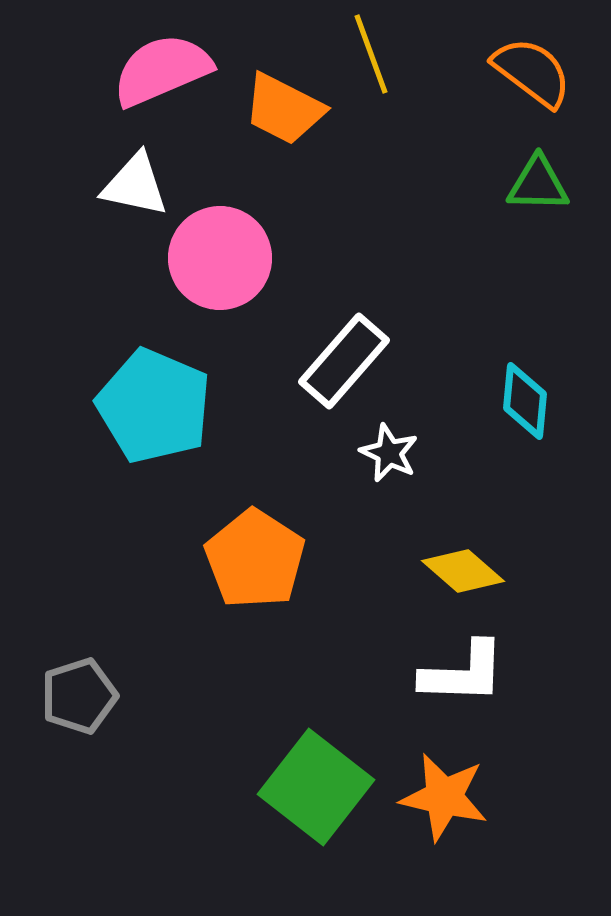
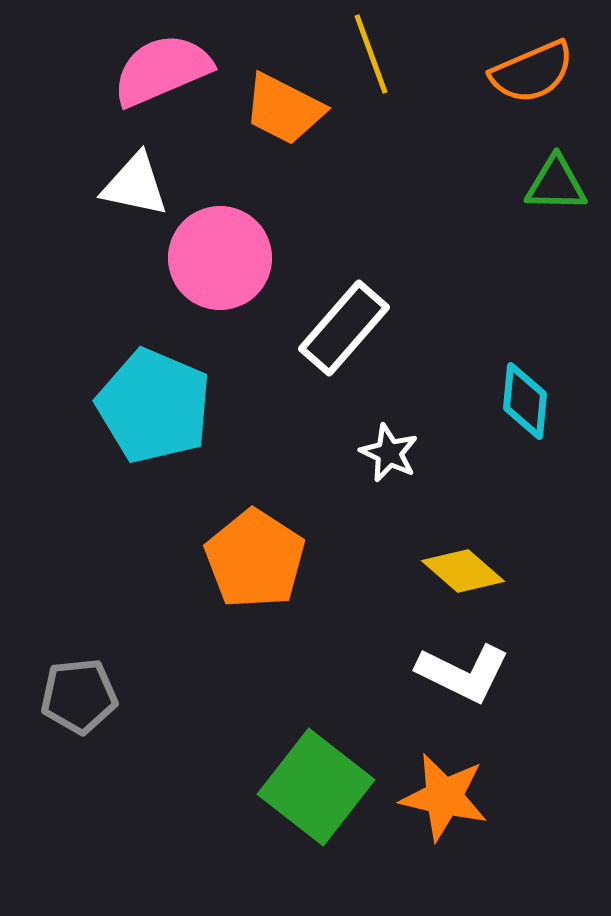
orange semicircle: rotated 120 degrees clockwise
green triangle: moved 18 px right
white rectangle: moved 33 px up
white L-shape: rotated 24 degrees clockwise
gray pentagon: rotated 12 degrees clockwise
